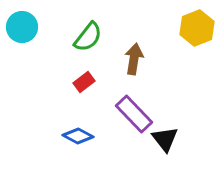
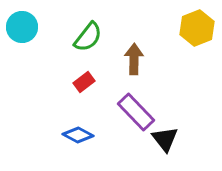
brown arrow: rotated 8 degrees counterclockwise
purple rectangle: moved 2 px right, 2 px up
blue diamond: moved 1 px up
